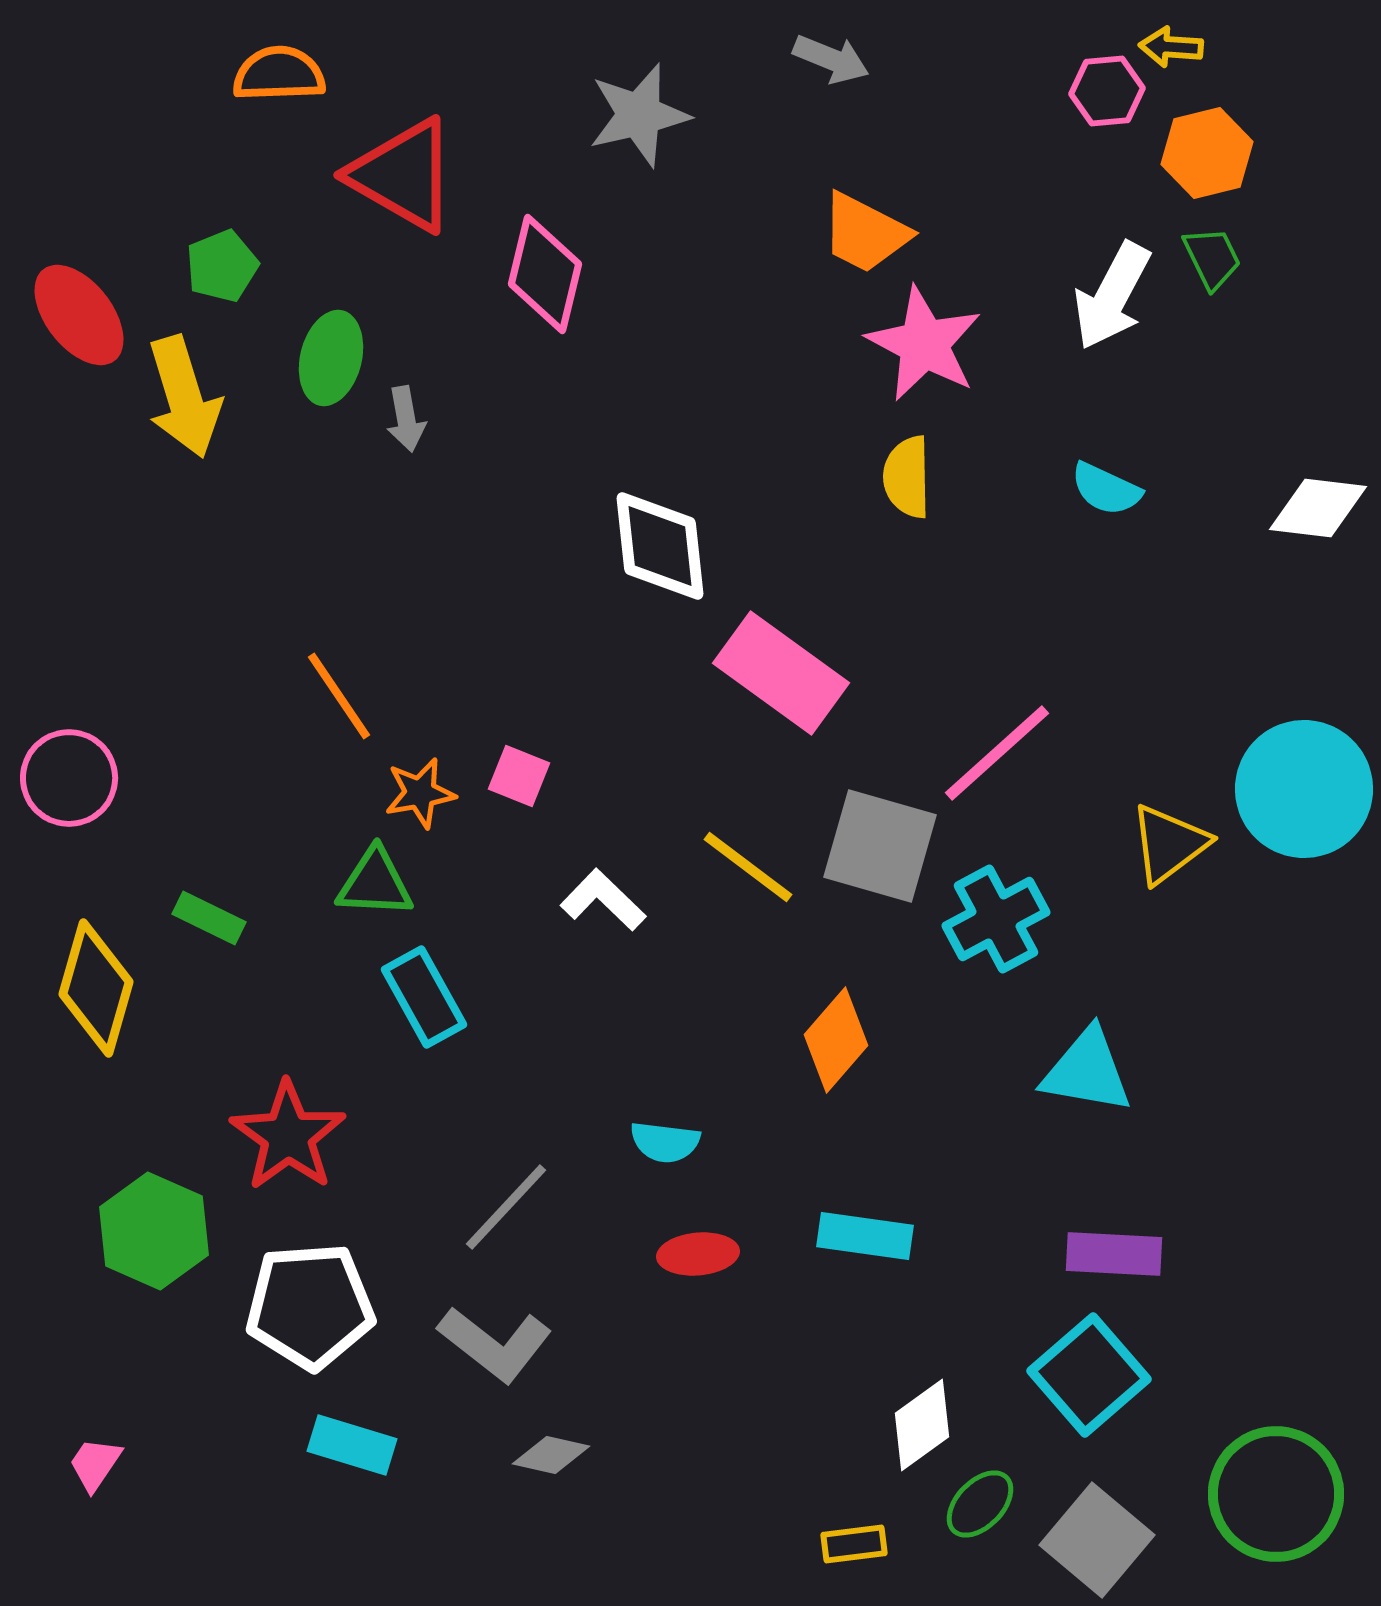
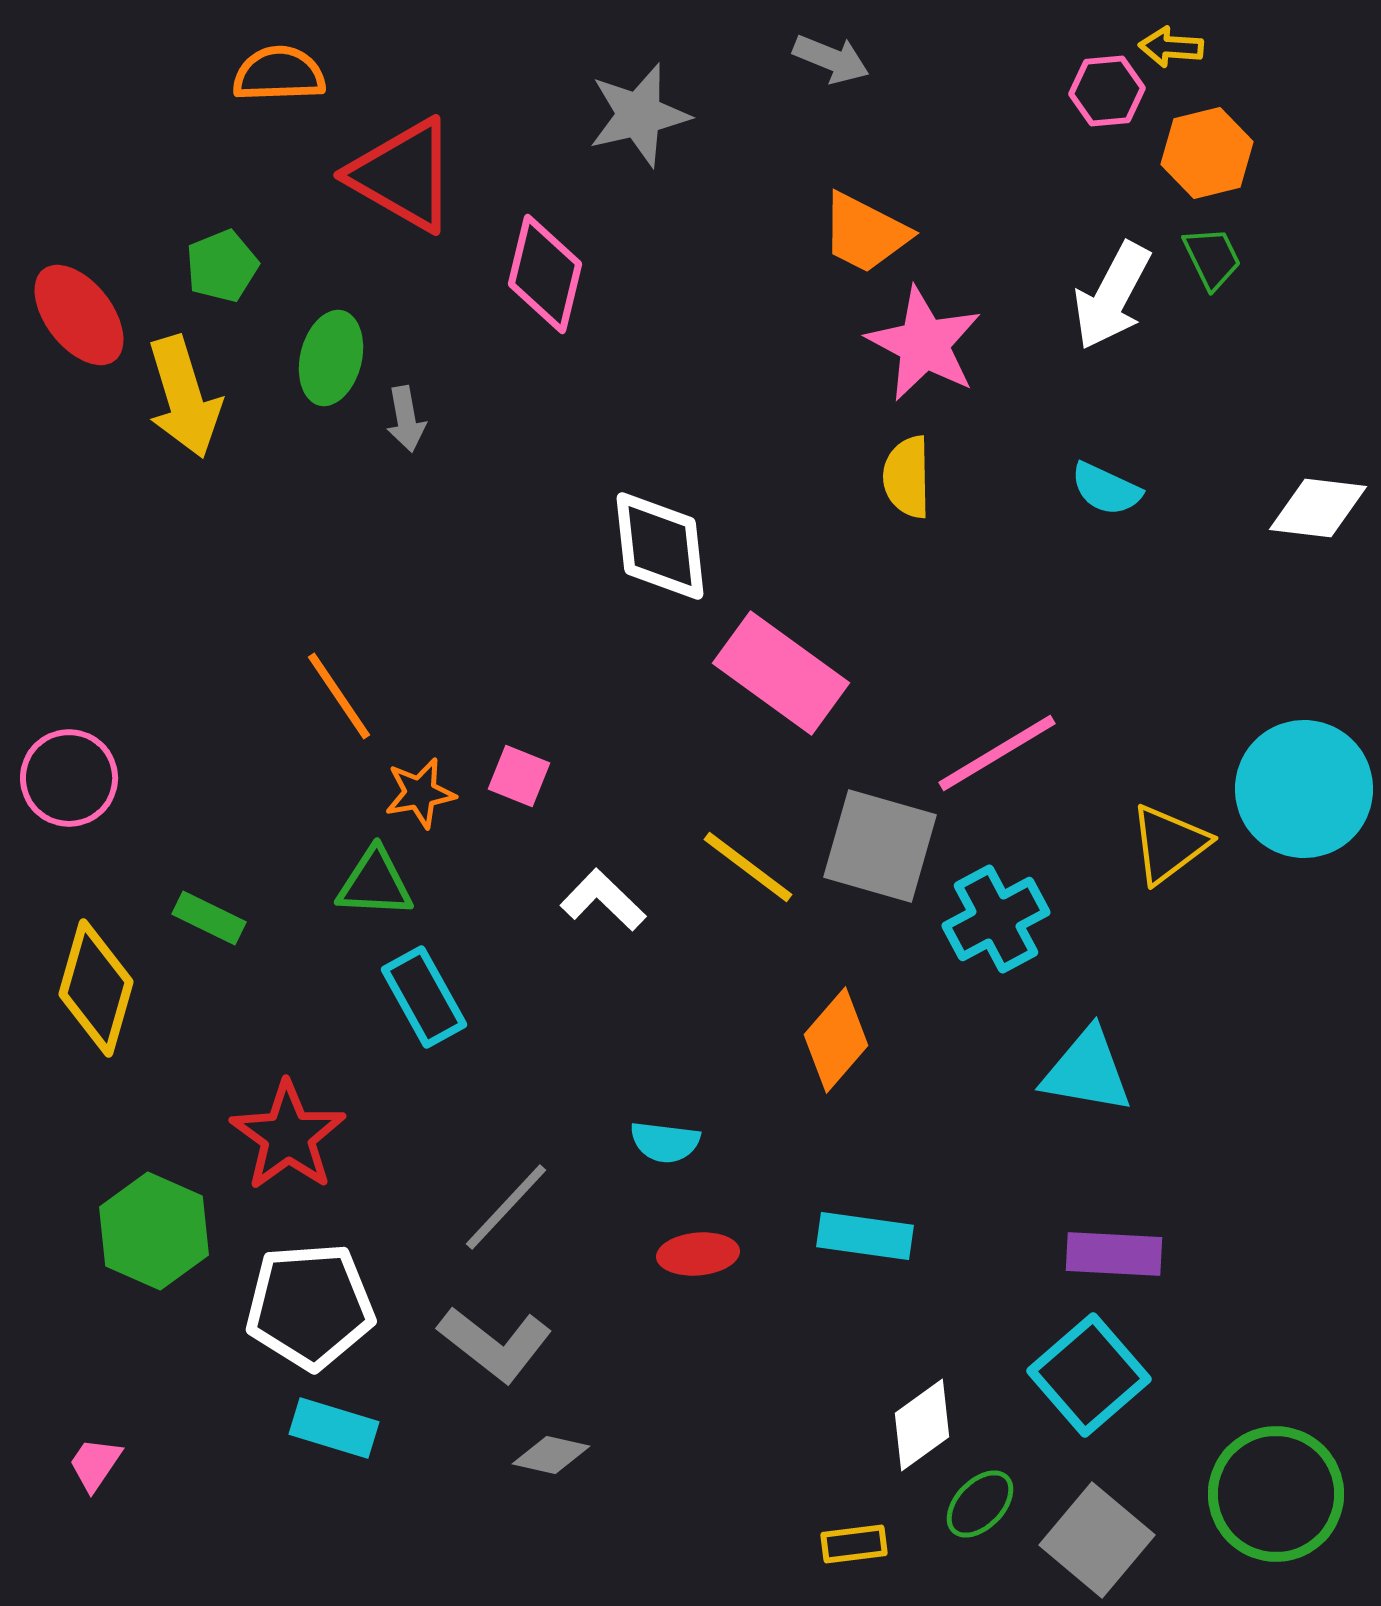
pink line at (997, 753): rotated 11 degrees clockwise
cyan rectangle at (352, 1445): moved 18 px left, 17 px up
